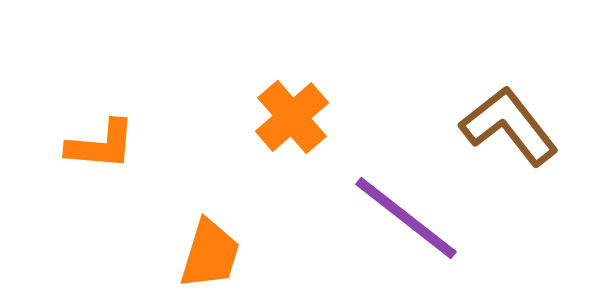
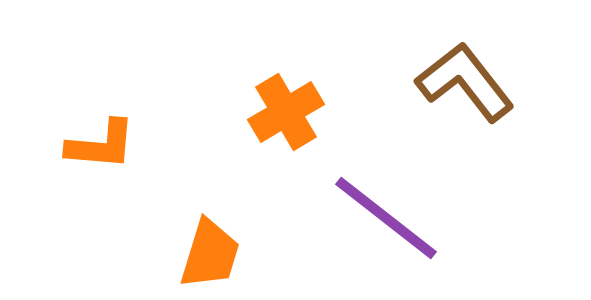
orange cross: moved 6 px left, 5 px up; rotated 10 degrees clockwise
brown L-shape: moved 44 px left, 44 px up
purple line: moved 20 px left
